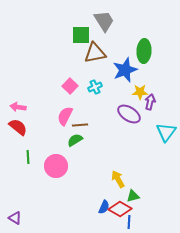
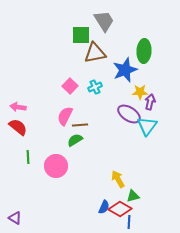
cyan triangle: moved 19 px left, 6 px up
